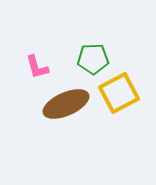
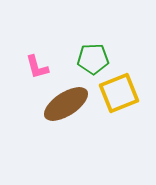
yellow square: rotated 6 degrees clockwise
brown ellipse: rotated 9 degrees counterclockwise
